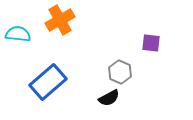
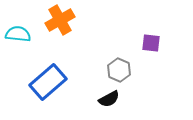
gray hexagon: moved 1 px left, 2 px up
black semicircle: moved 1 px down
